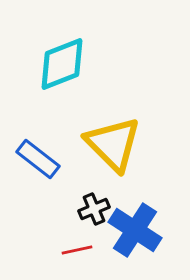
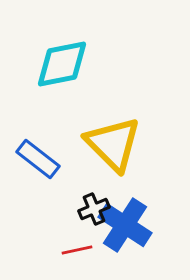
cyan diamond: rotated 10 degrees clockwise
blue cross: moved 10 px left, 5 px up
